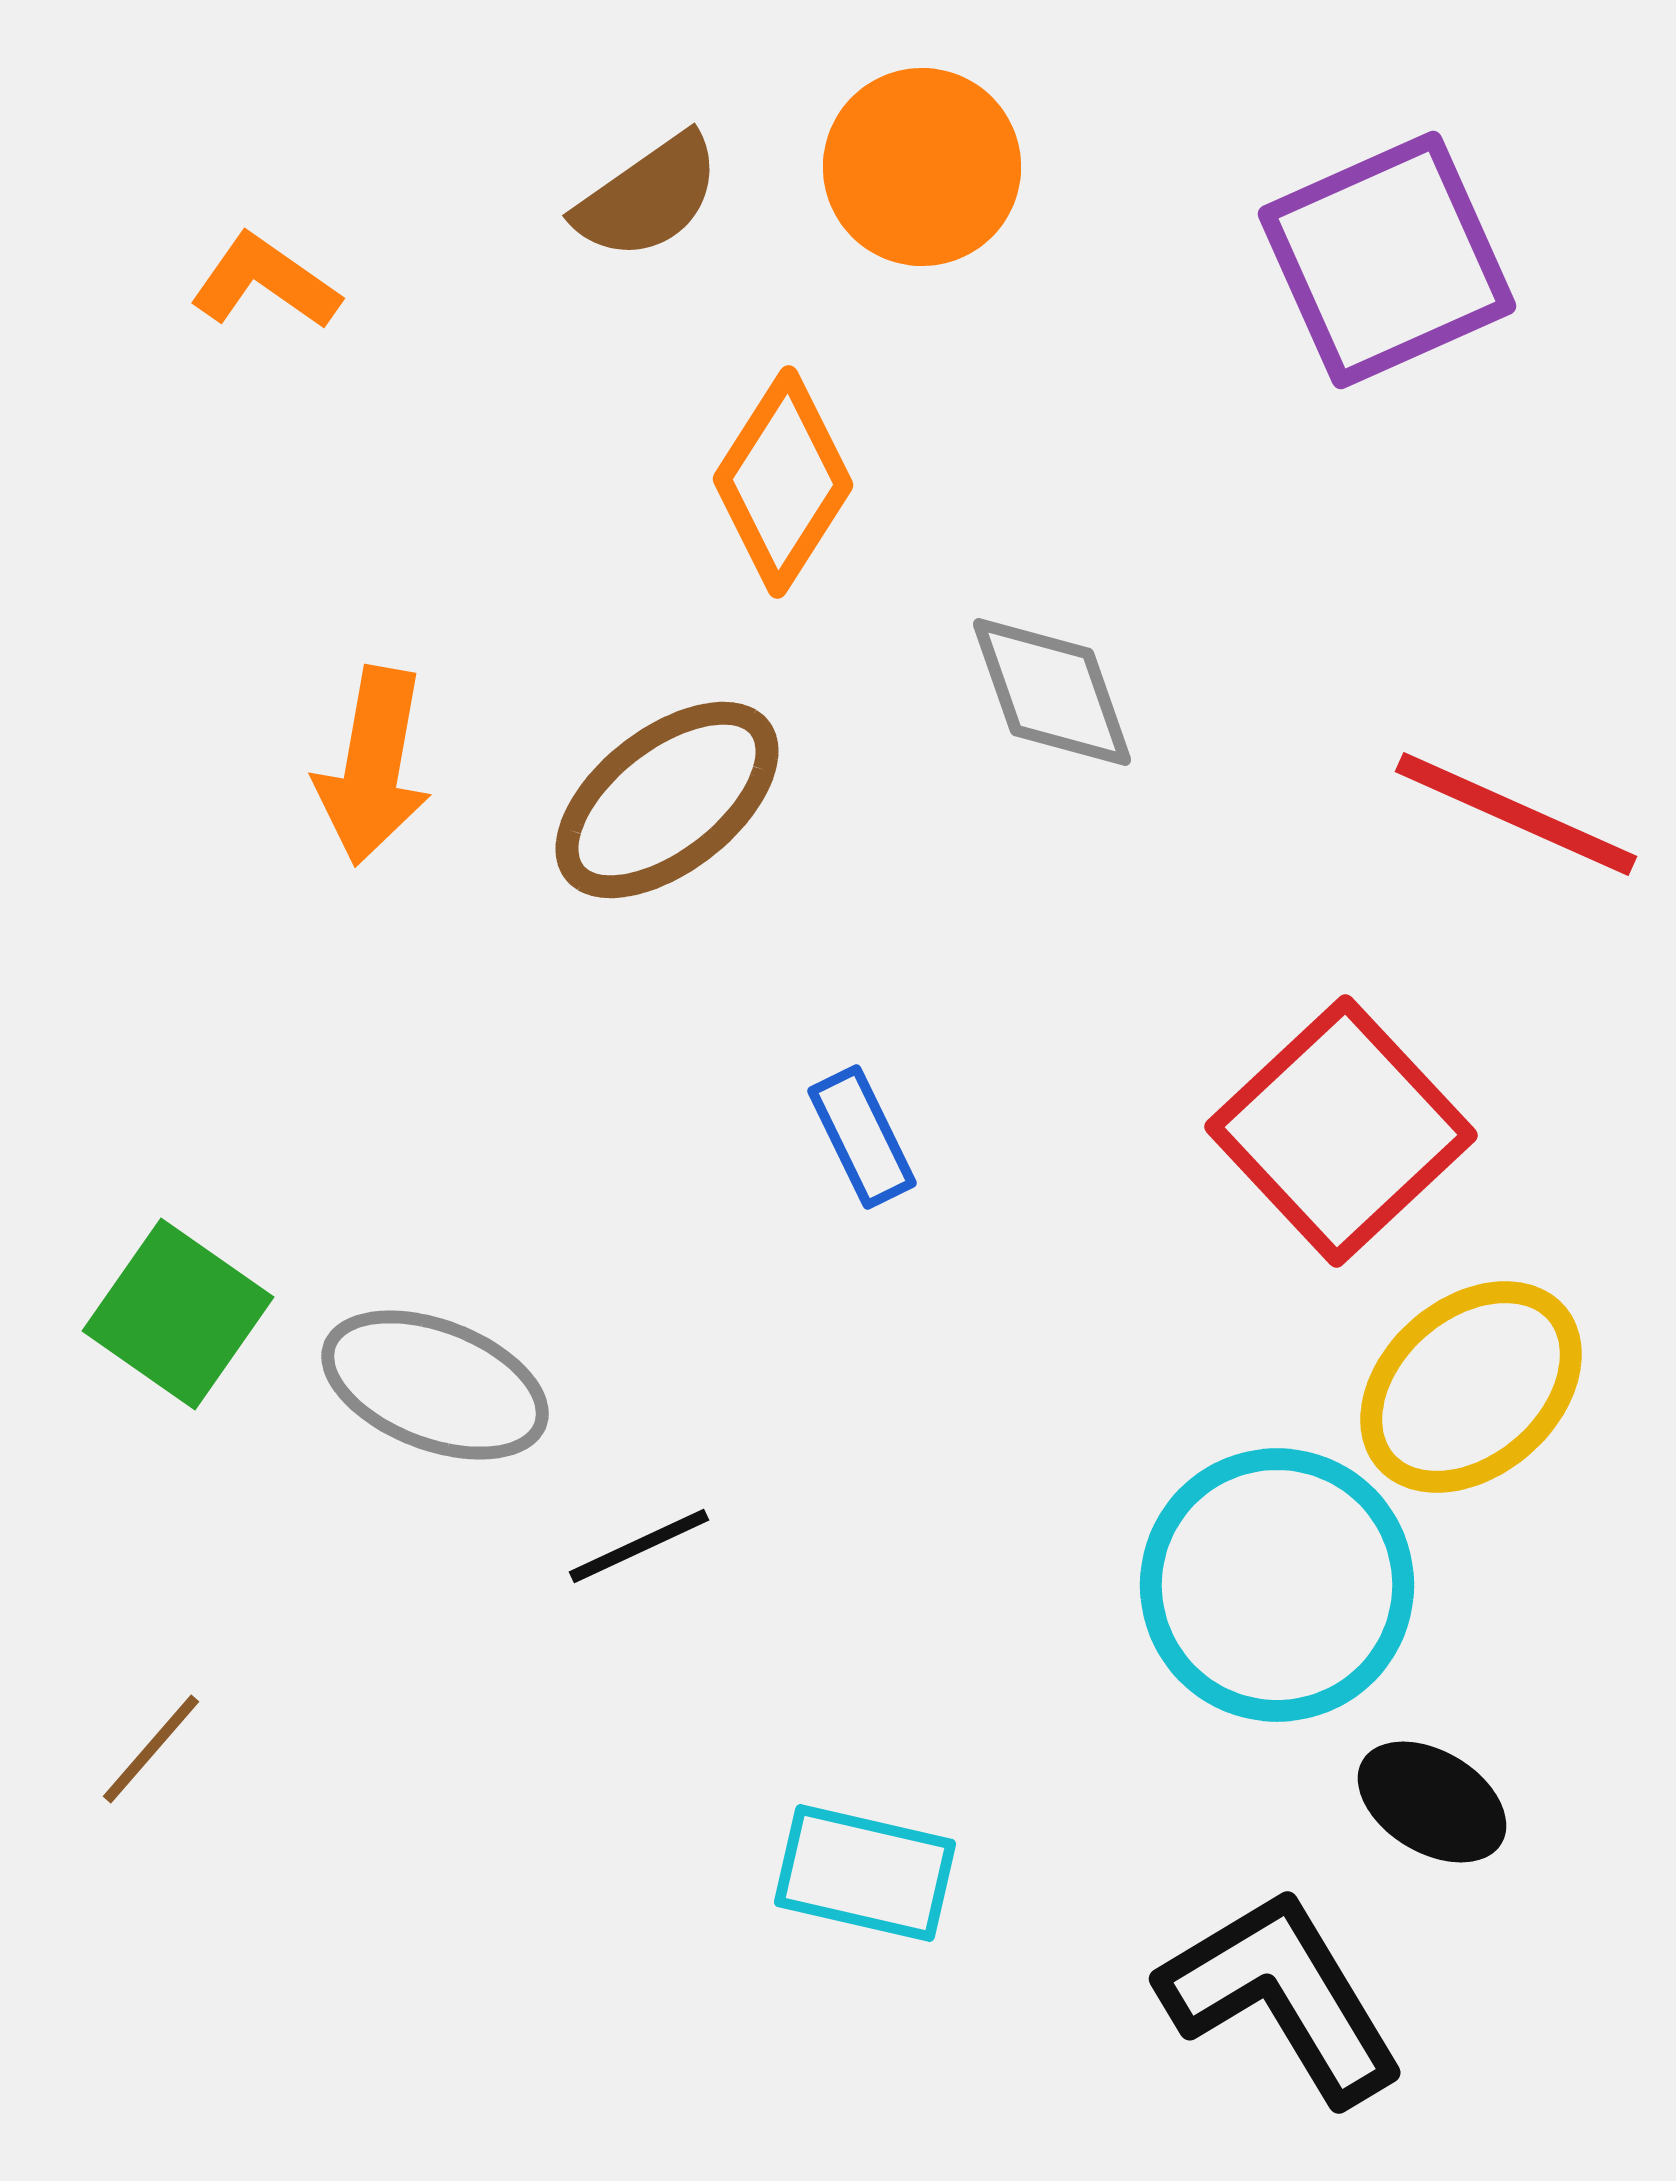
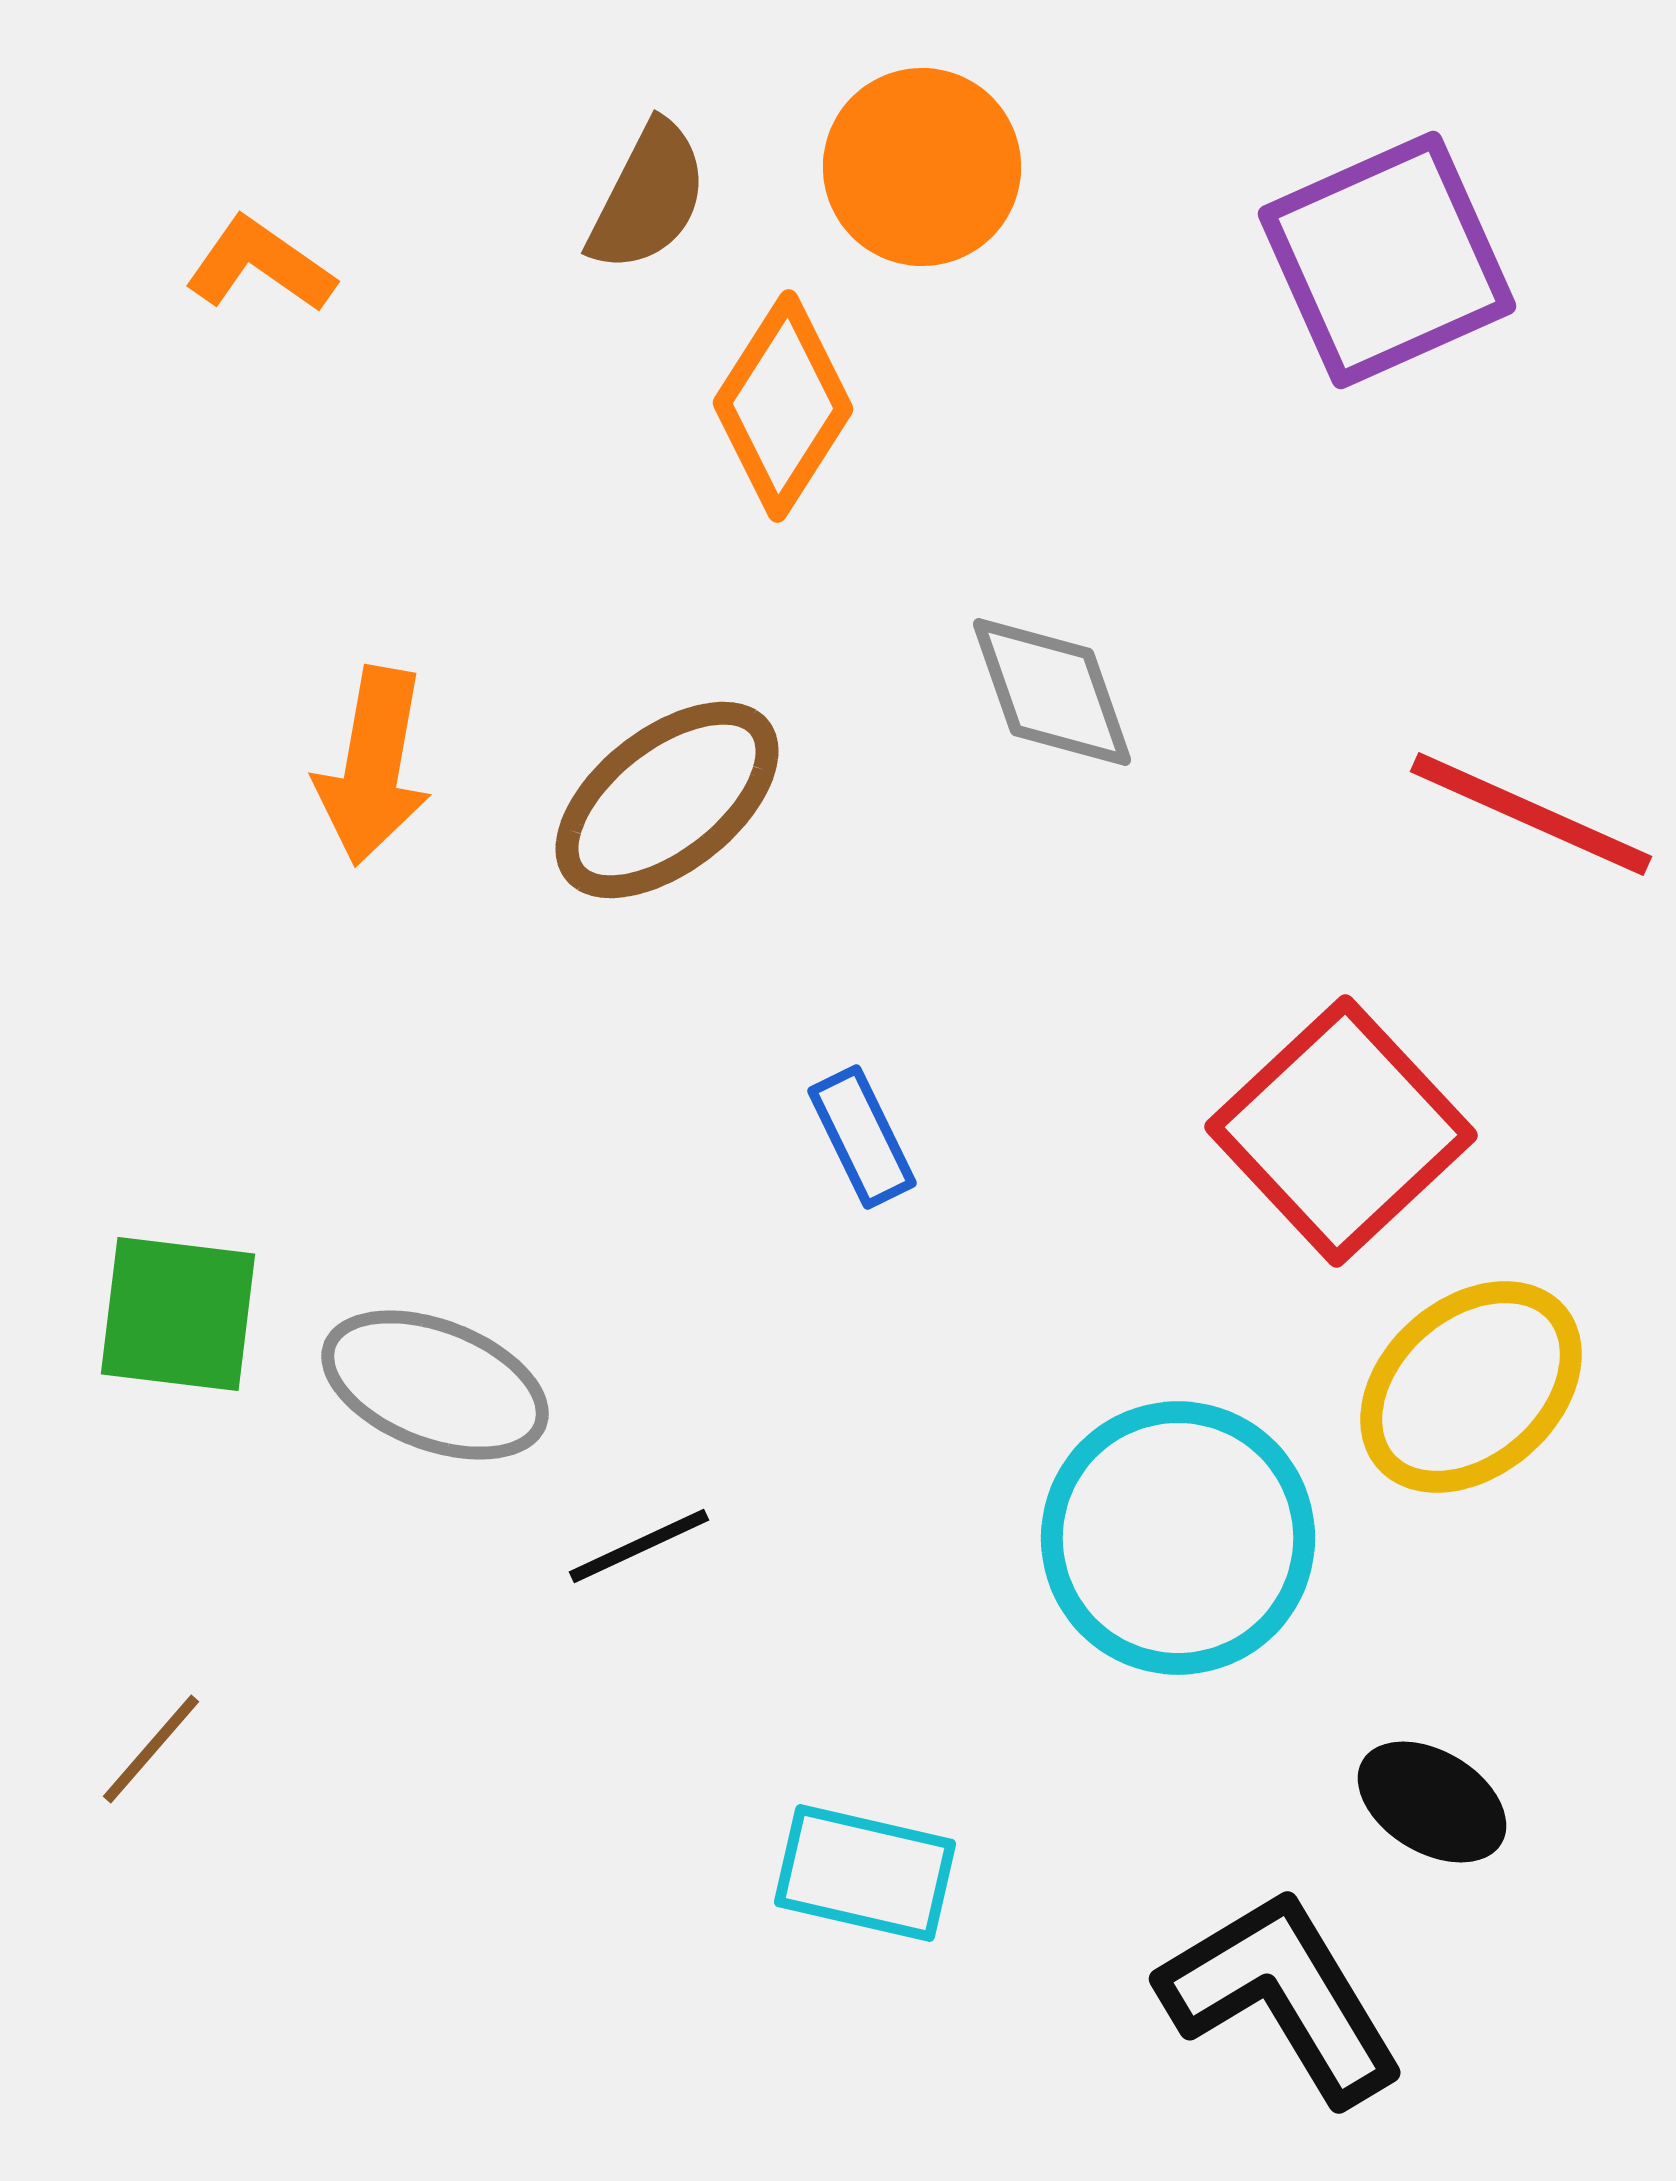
brown semicircle: rotated 28 degrees counterclockwise
orange L-shape: moved 5 px left, 17 px up
orange diamond: moved 76 px up
red line: moved 15 px right
green square: rotated 28 degrees counterclockwise
cyan circle: moved 99 px left, 47 px up
